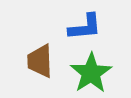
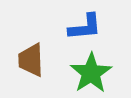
brown trapezoid: moved 9 px left, 1 px up
